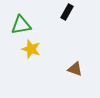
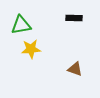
black rectangle: moved 7 px right, 6 px down; rotated 63 degrees clockwise
yellow star: rotated 24 degrees counterclockwise
